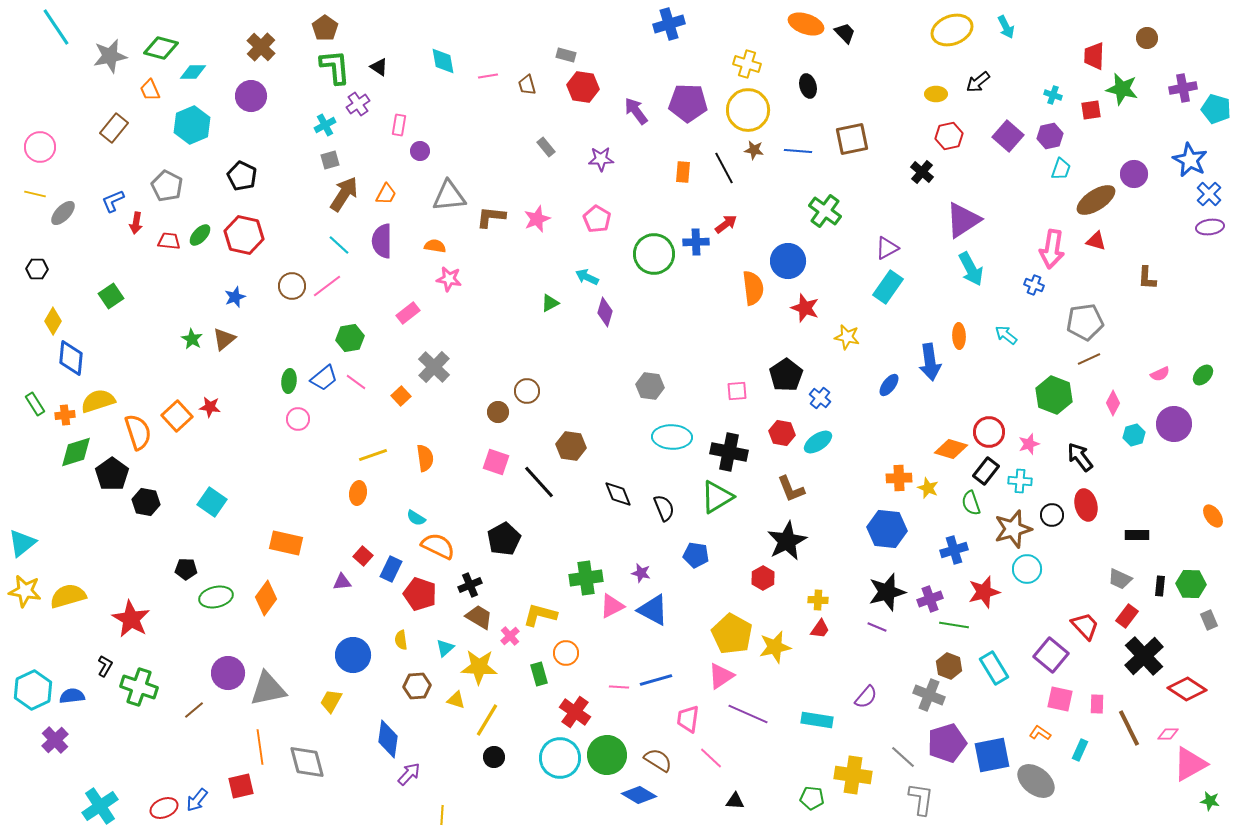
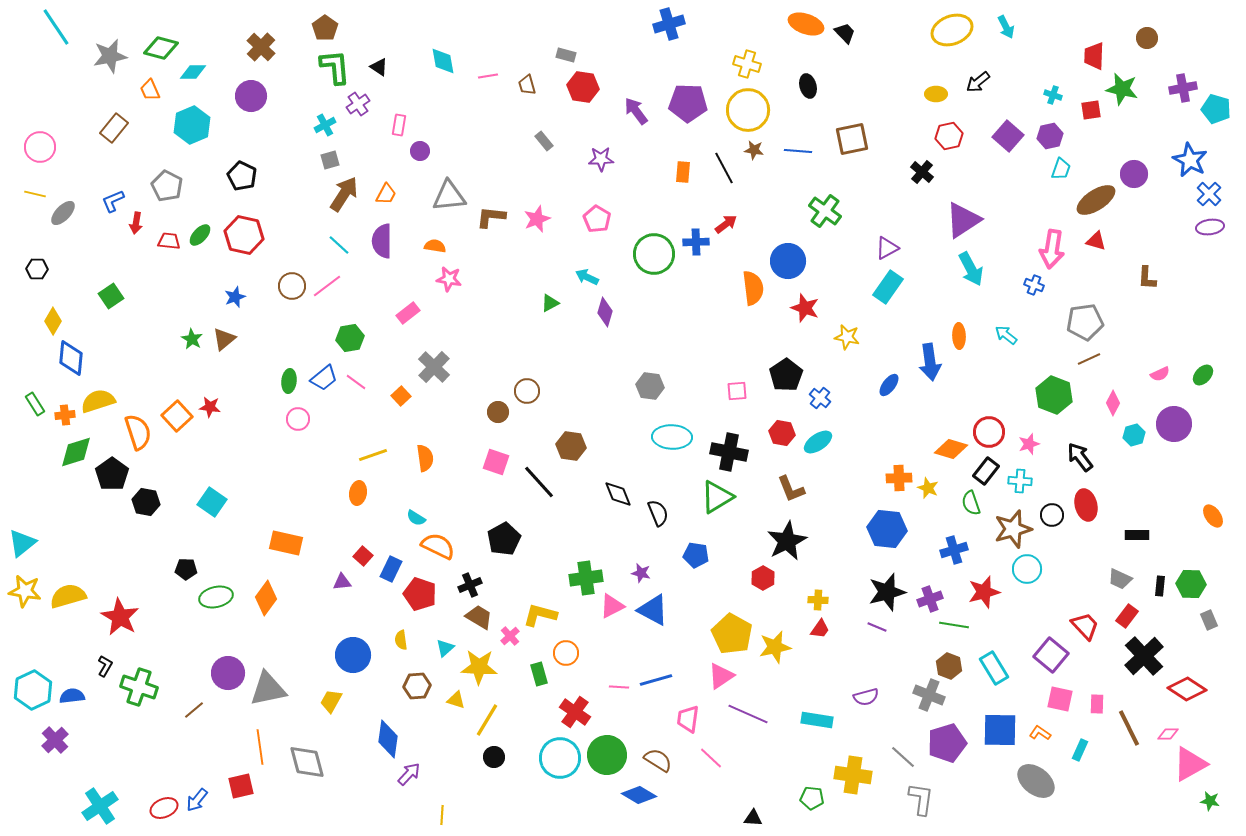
gray rectangle at (546, 147): moved 2 px left, 6 px up
black semicircle at (664, 508): moved 6 px left, 5 px down
red star at (131, 619): moved 11 px left, 2 px up
purple semicircle at (866, 697): rotated 35 degrees clockwise
blue square at (992, 755): moved 8 px right, 25 px up; rotated 12 degrees clockwise
black triangle at (735, 801): moved 18 px right, 17 px down
